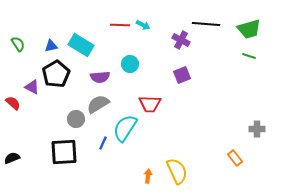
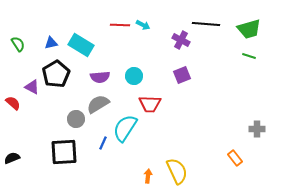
blue triangle: moved 3 px up
cyan circle: moved 4 px right, 12 px down
